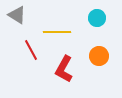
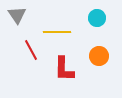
gray triangle: rotated 24 degrees clockwise
red L-shape: rotated 28 degrees counterclockwise
